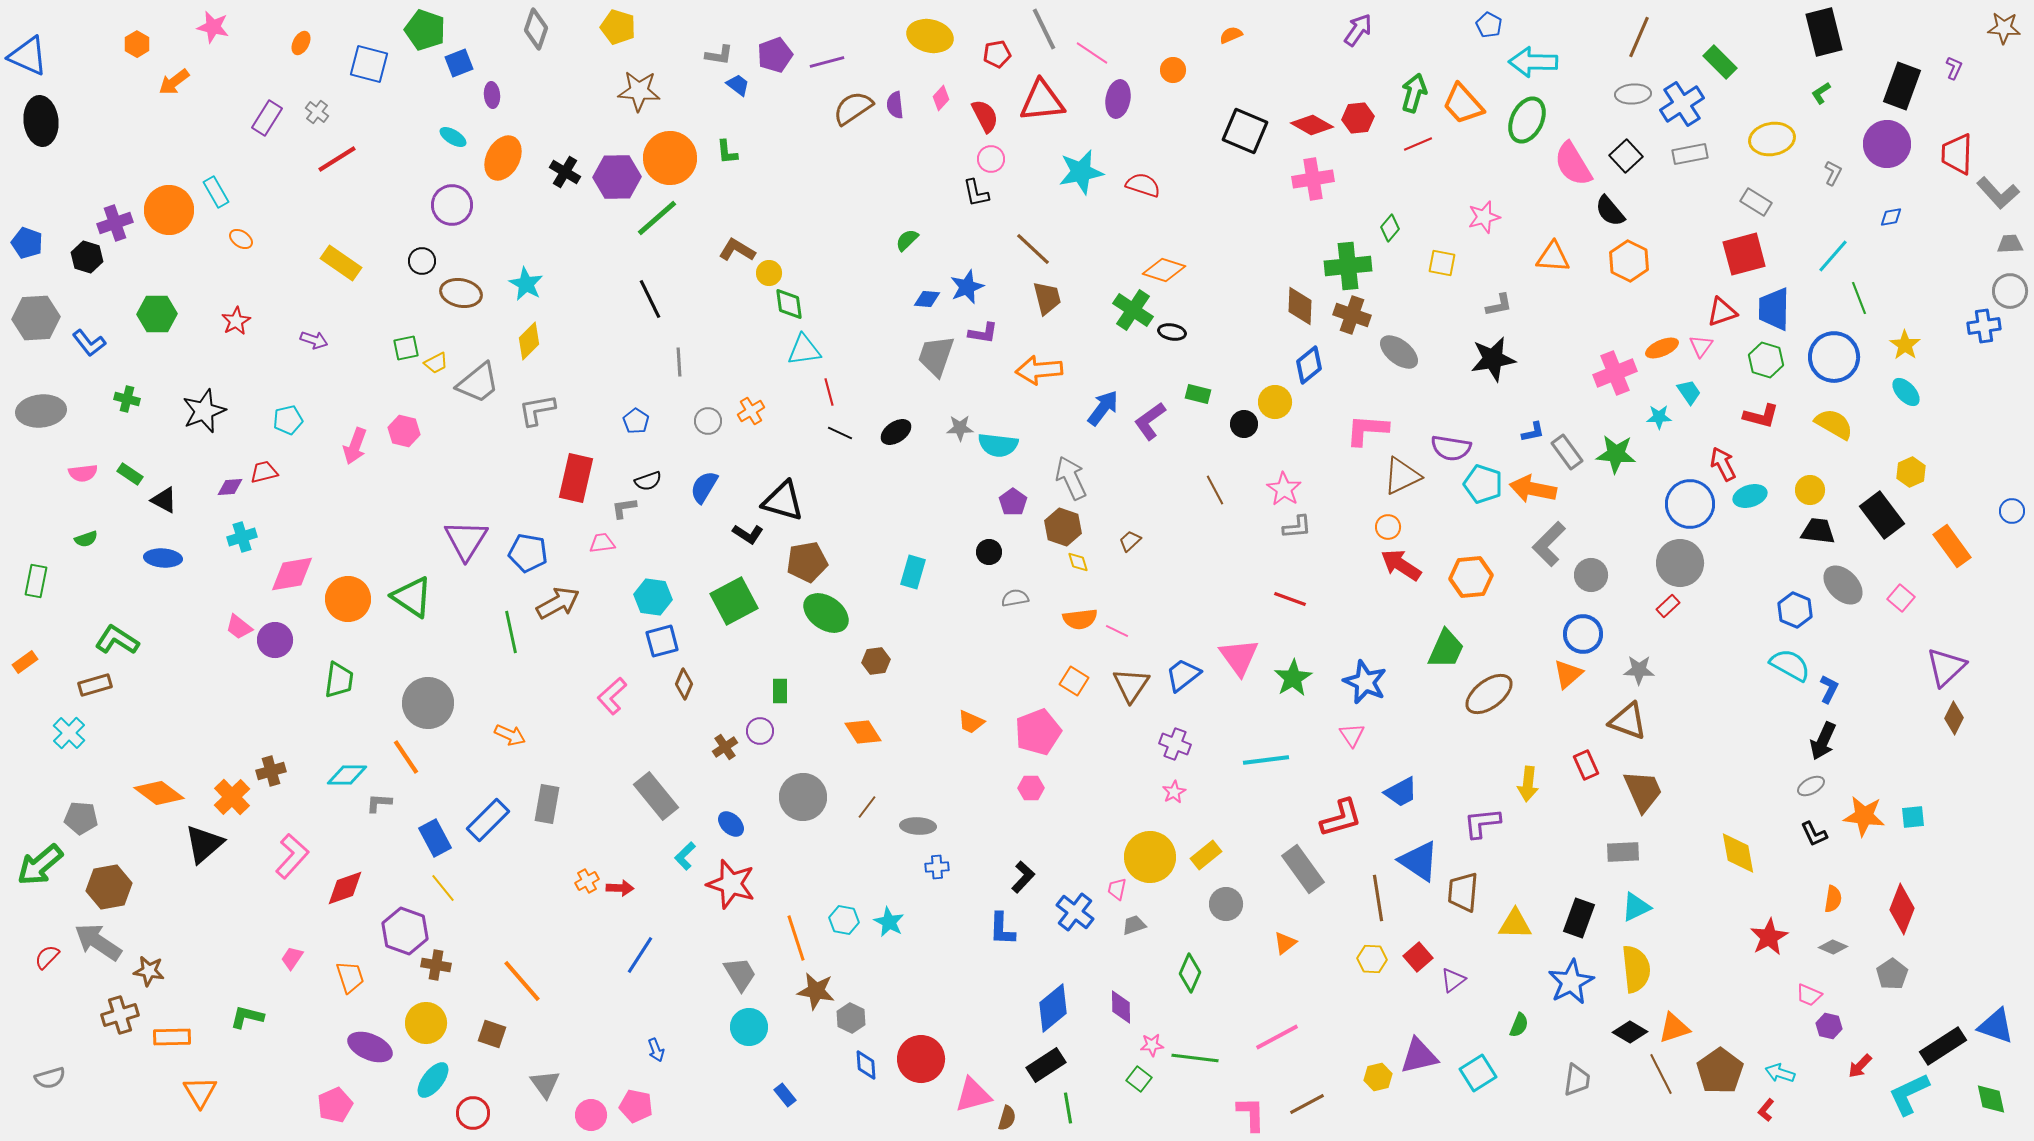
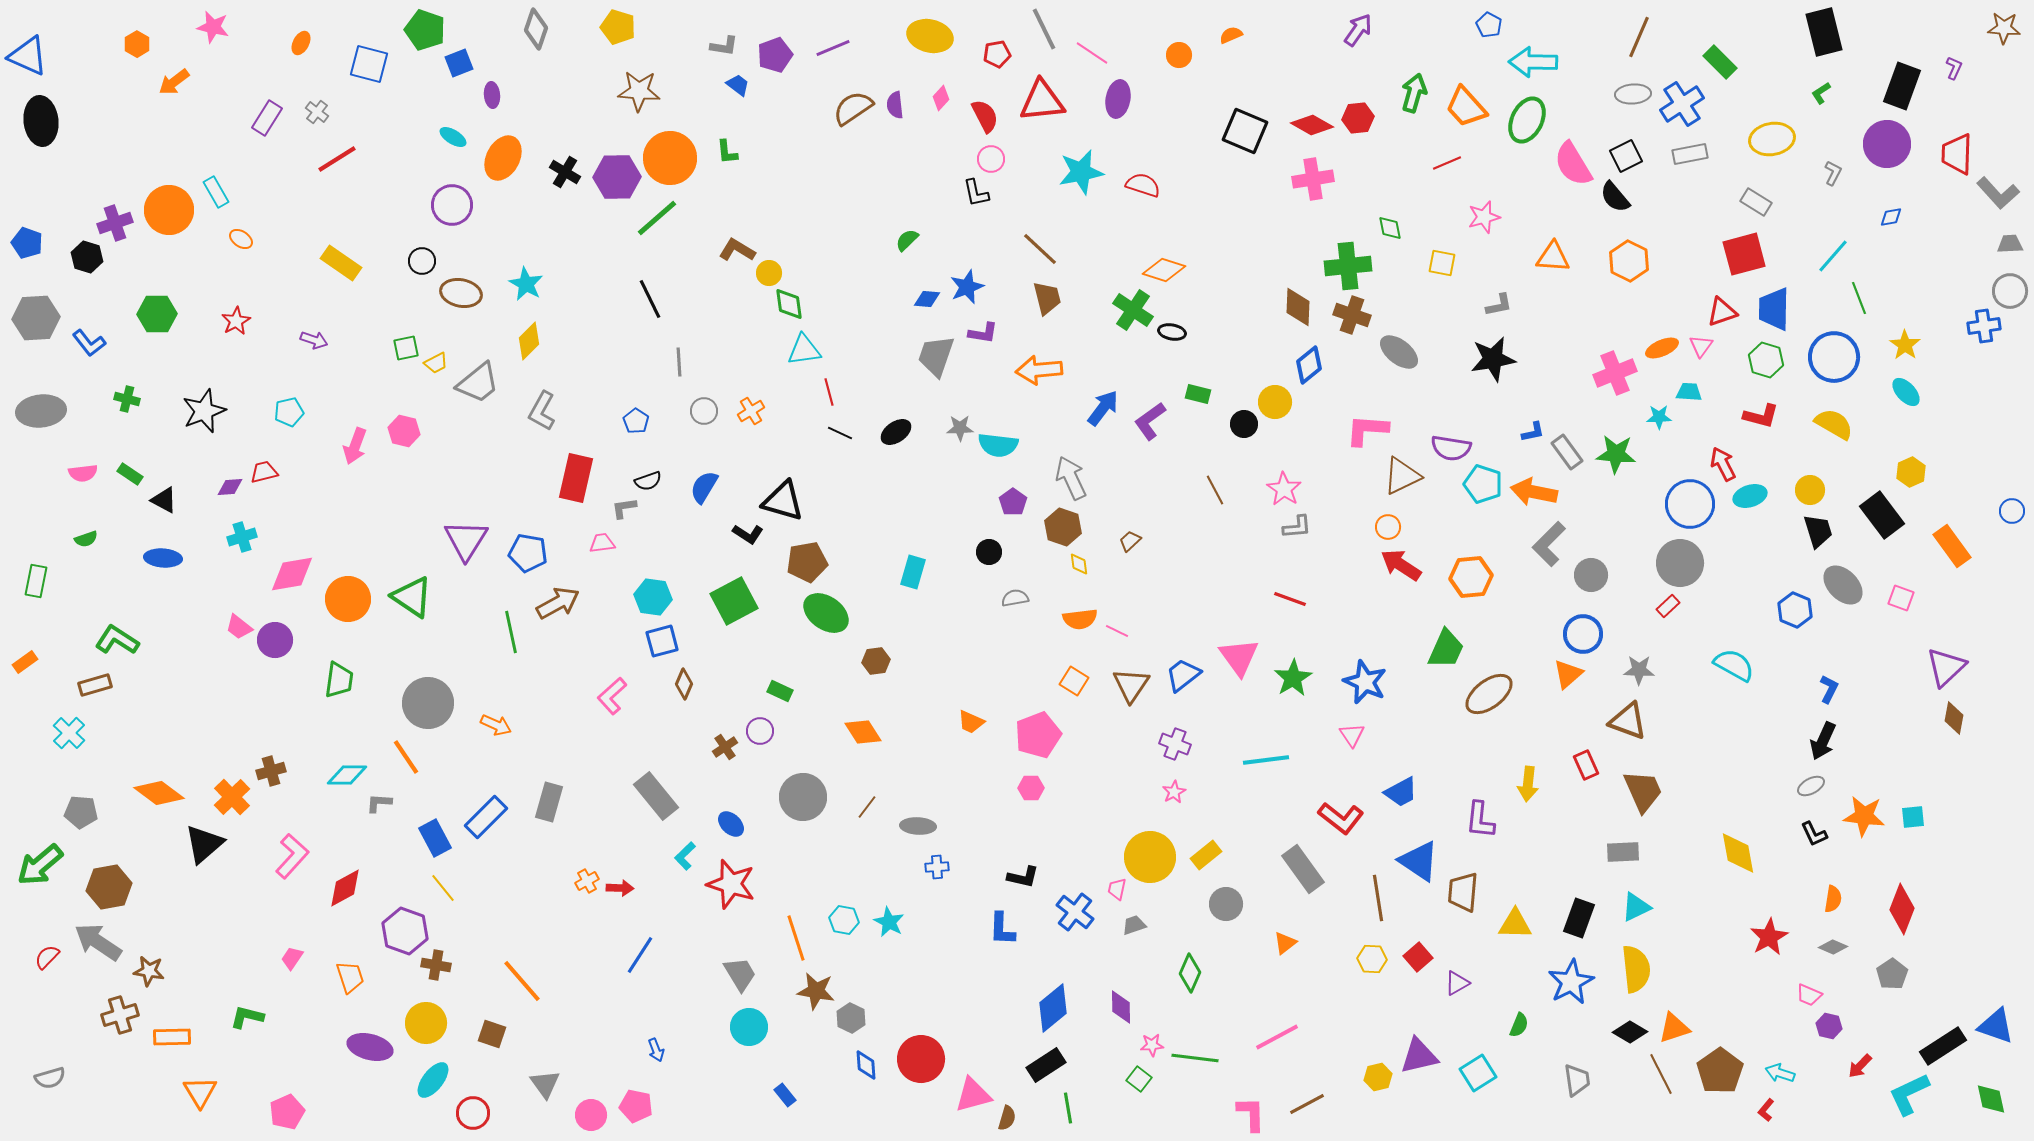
gray L-shape at (719, 55): moved 5 px right, 9 px up
purple line at (827, 62): moved 6 px right, 14 px up; rotated 8 degrees counterclockwise
orange circle at (1173, 70): moved 6 px right, 15 px up
orange trapezoid at (1463, 104): moved 3 px right, 3 px down
red line at (1418, 144): moved 29 px right, 19 px down
black square at (1626, 156): rotated 16 degrees clockwise
black semicircle at (1610, 211): moved 5 px right, 14 px up
green diamond at (1390, 228): rotated 52 degrees counterclockwise
brown line at (1033, 249): moved 7 px right
brown diamond at (1300, 306): moved 2 px left, 1 px down
cyan trapezoid at (1689, 392): rotated 52 degrees counterclockwise
gray L-shape at (537, 410): moved 5 px right, 1 px down; rotated 51 degrees counterclockwise
cyan pentagon at (288, 420): moved 1 px right, 8 px up
gray circle at (708, 421): moved 4 px left, 10 px up
orange arrow at (1533, 489): moved 1 px right, 3 px down
black trapezoid at (1818, 531): rotated 66 degrees clockwise
yellow diamond at (1078, 562): moved 1 px right, 2 px down; rotated 10 degrees clockwise
pink square at (1901, 598): rotated 20 degrees counterclockwise
cyan semicircle at (1790, 665): moved 56 px left
green rectangle at (780, 691): rotated 65 degrees counterclockwise
brown diamond at (1954, 718): rotated 16 degrees counterclockwise
pink pentagon at (1038, 732): moved 3 px down
orange arrow at (510, 735): moved 14 px left, 10 px up
gray rectangle at (547, 804): moved 2 px right, 2 px up; rotated 6 degrees clockwise
gray pentagon at (81, 818): moved 6 px up
red L-shape at (1341, 818): rotated 54 degrees clockwise
blue rectangle at (488, 820): moved 2 px left, 3 px up
purple L-shape at (1482, 823): moved 2 px left, 3 px up; rotated 78 degrees counterclockwise
black L-shape at (1023, 877): rotated 60 degrees clockwise
red diamond at (345, 888): rotated 9 degrees counterclockwise
purple triangle at (1453, 980): moved 4 px right, 3 px down; rotated 8 degrees clockwise
purple ellipse at (370, 1047): rotated 9 degrees counterclockwise
gray trapezoid at (1577, 1080): rotated 16 degrees counterclockwise
pink pentagon at (335, 1105): moved 48 px left, 7 px down
